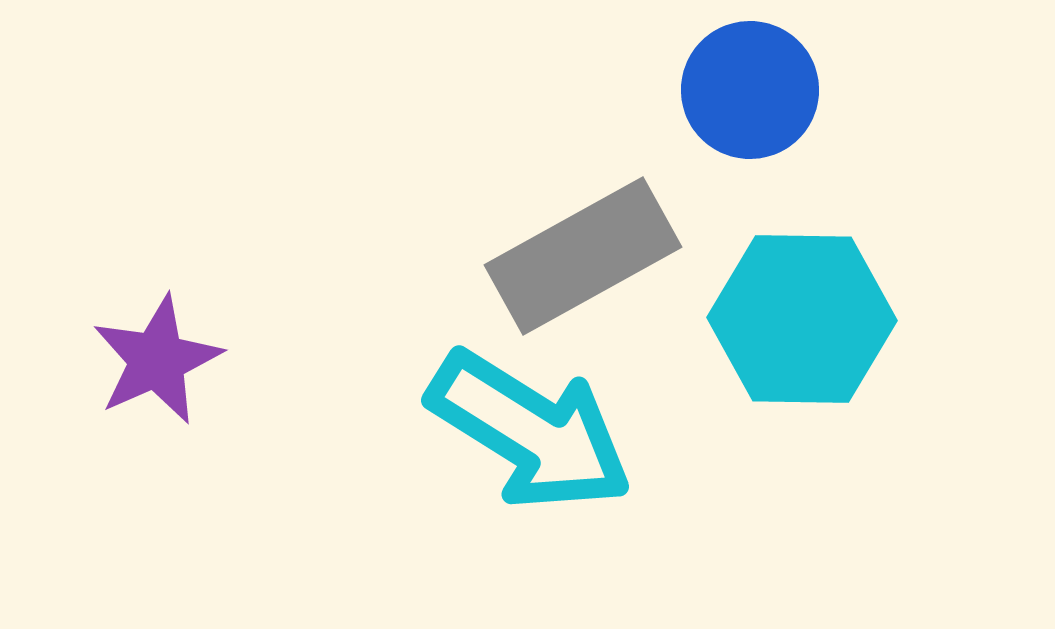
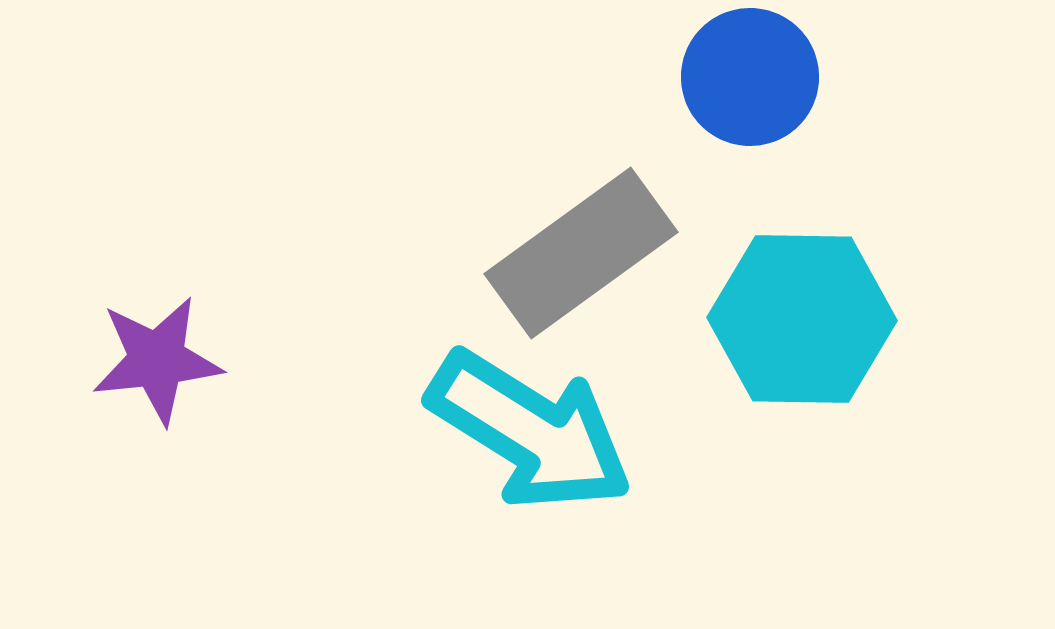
blue circle: moved 13 px up
gray rectangle: moved 2 px left, 3 px up; rotated 7 degrees counterclockwise
purple star: rotated 18 degrees clockwise
